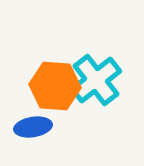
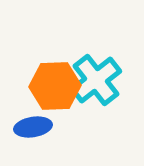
orange hexagon: rotated 6 degrees counterclockwise
